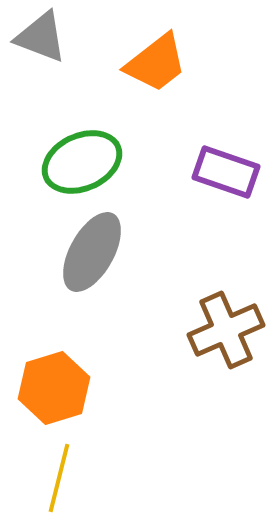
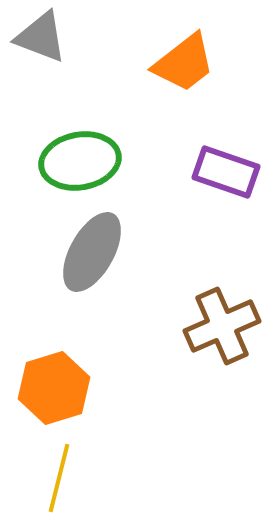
orange trapezoid: moved 28 px right
green ellipse: moved 2 px left, 1 px up; rotated 14 degrees clockwise
brown cross: moved 4 px left, 4 px up
